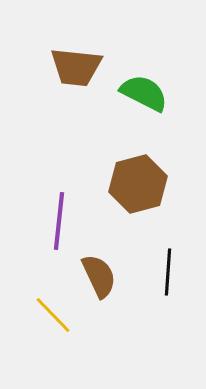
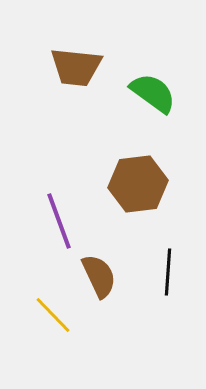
green semicircle: moved 9 px right; rotated 9 degrees clockwise
brown hexagon: rotated 8 degrees clockwise
purple line: rotated 26 degrees counterclockwise
